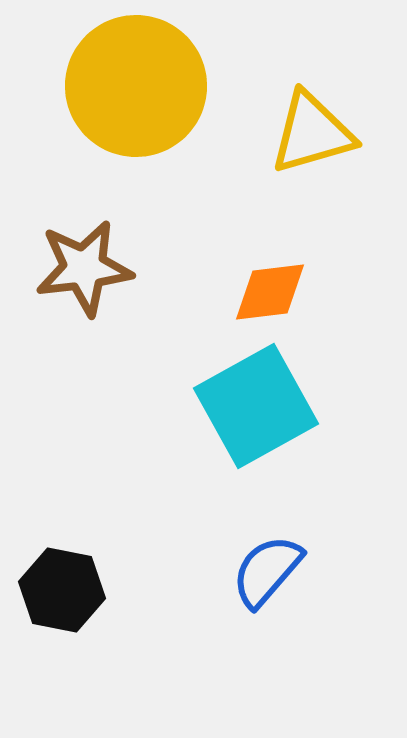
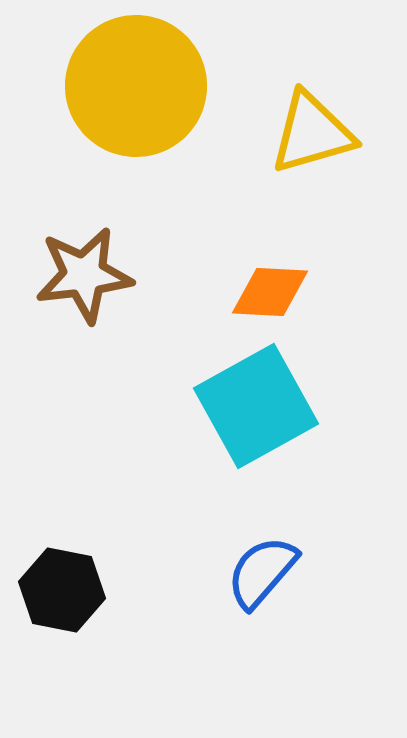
brown star: moved 7 px down
orange diamond: rotated 10 degrees clockwise
blue semicircle: moved 5 px left, 1 px down
